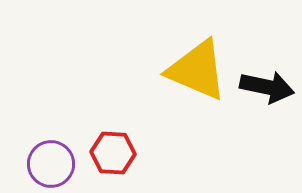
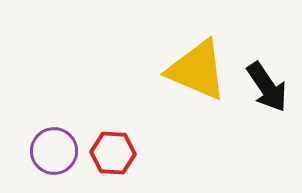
black arrow: rotated 44 degrees clockwise
purple circle: moved 3 px right, 13 px up
